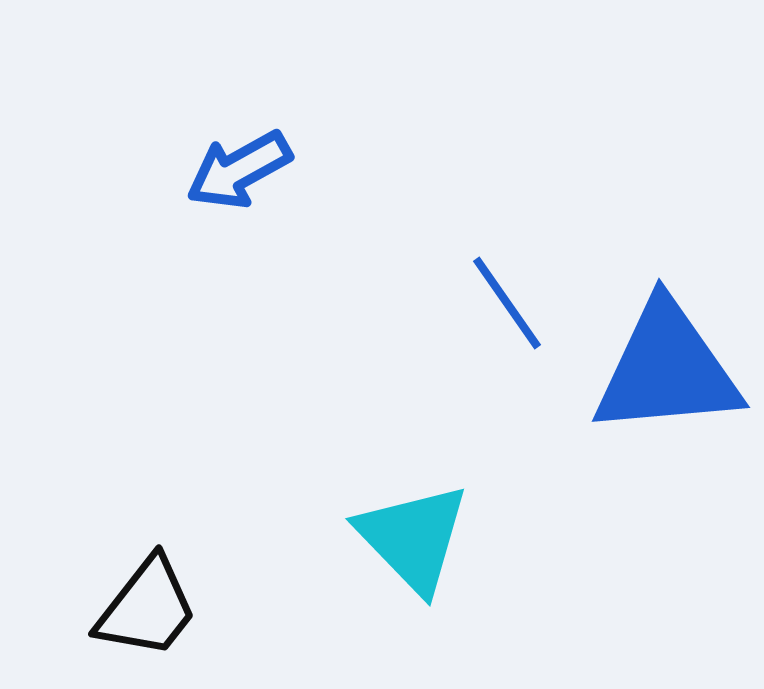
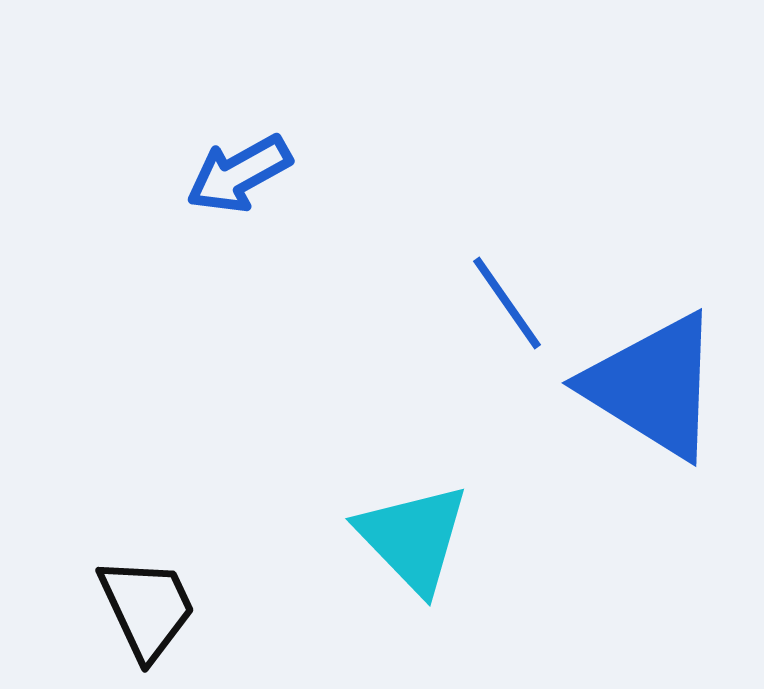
blue arrow: moved 4 px down
blue triangle: moved 14 px left, 17 px down; rotated 37 degrees clockwise
black trapezoid: rotated 63 degrees counterclockwise
